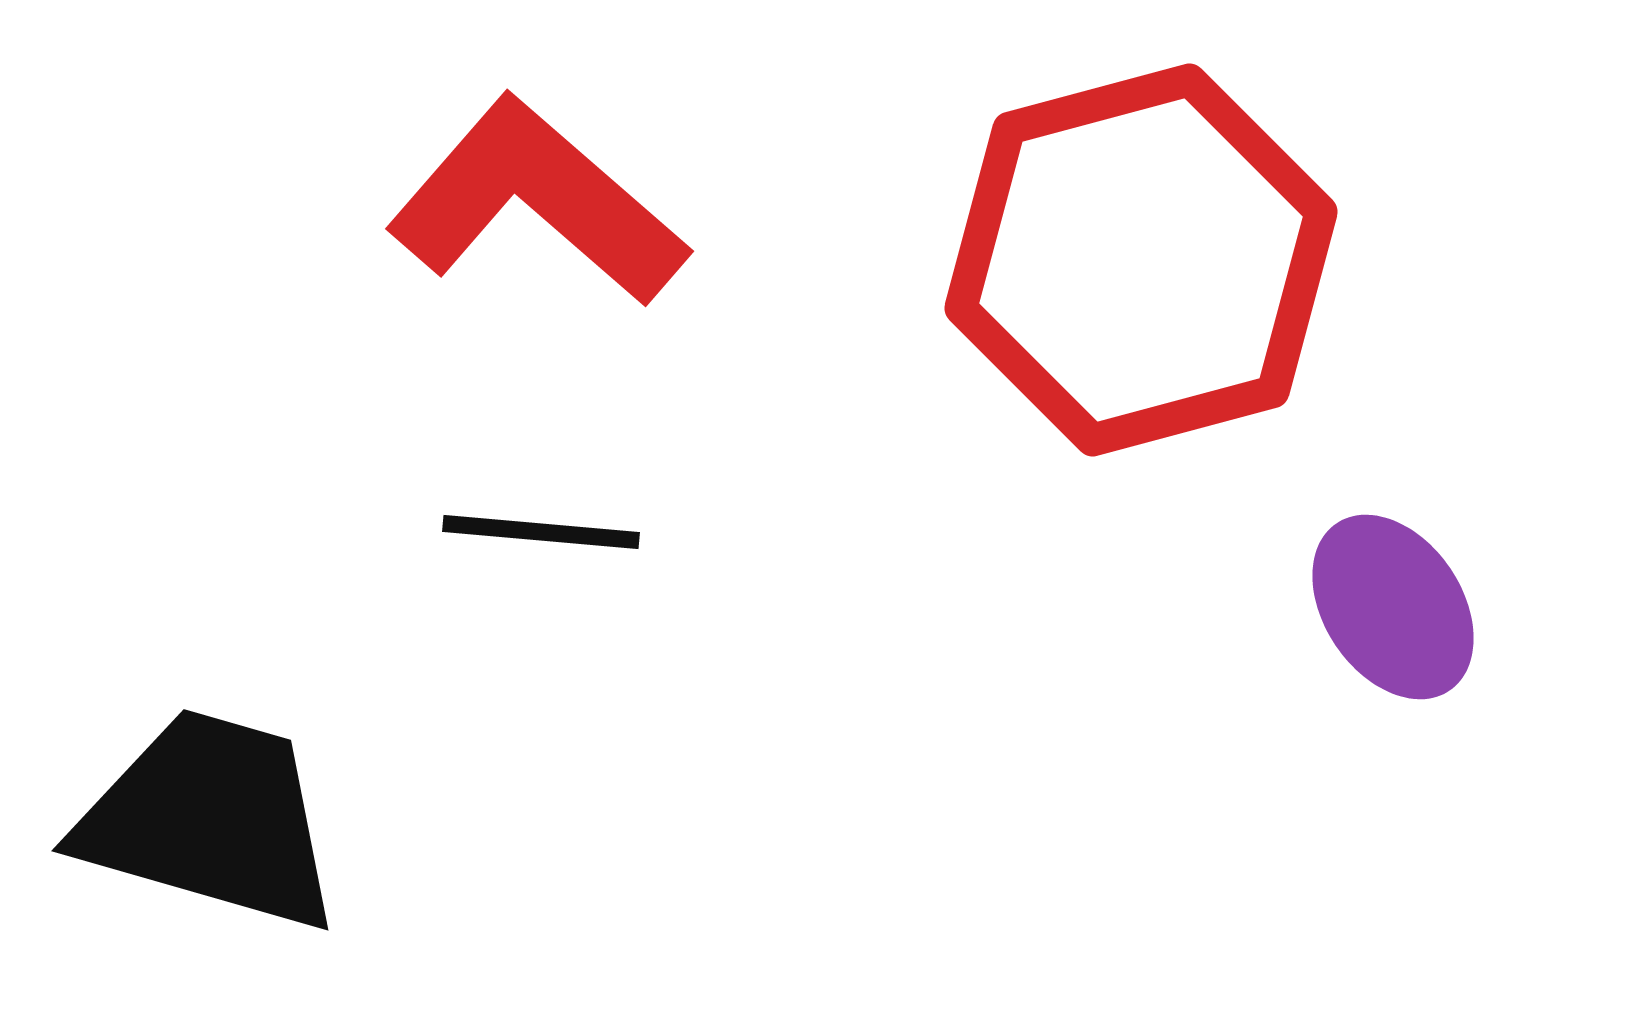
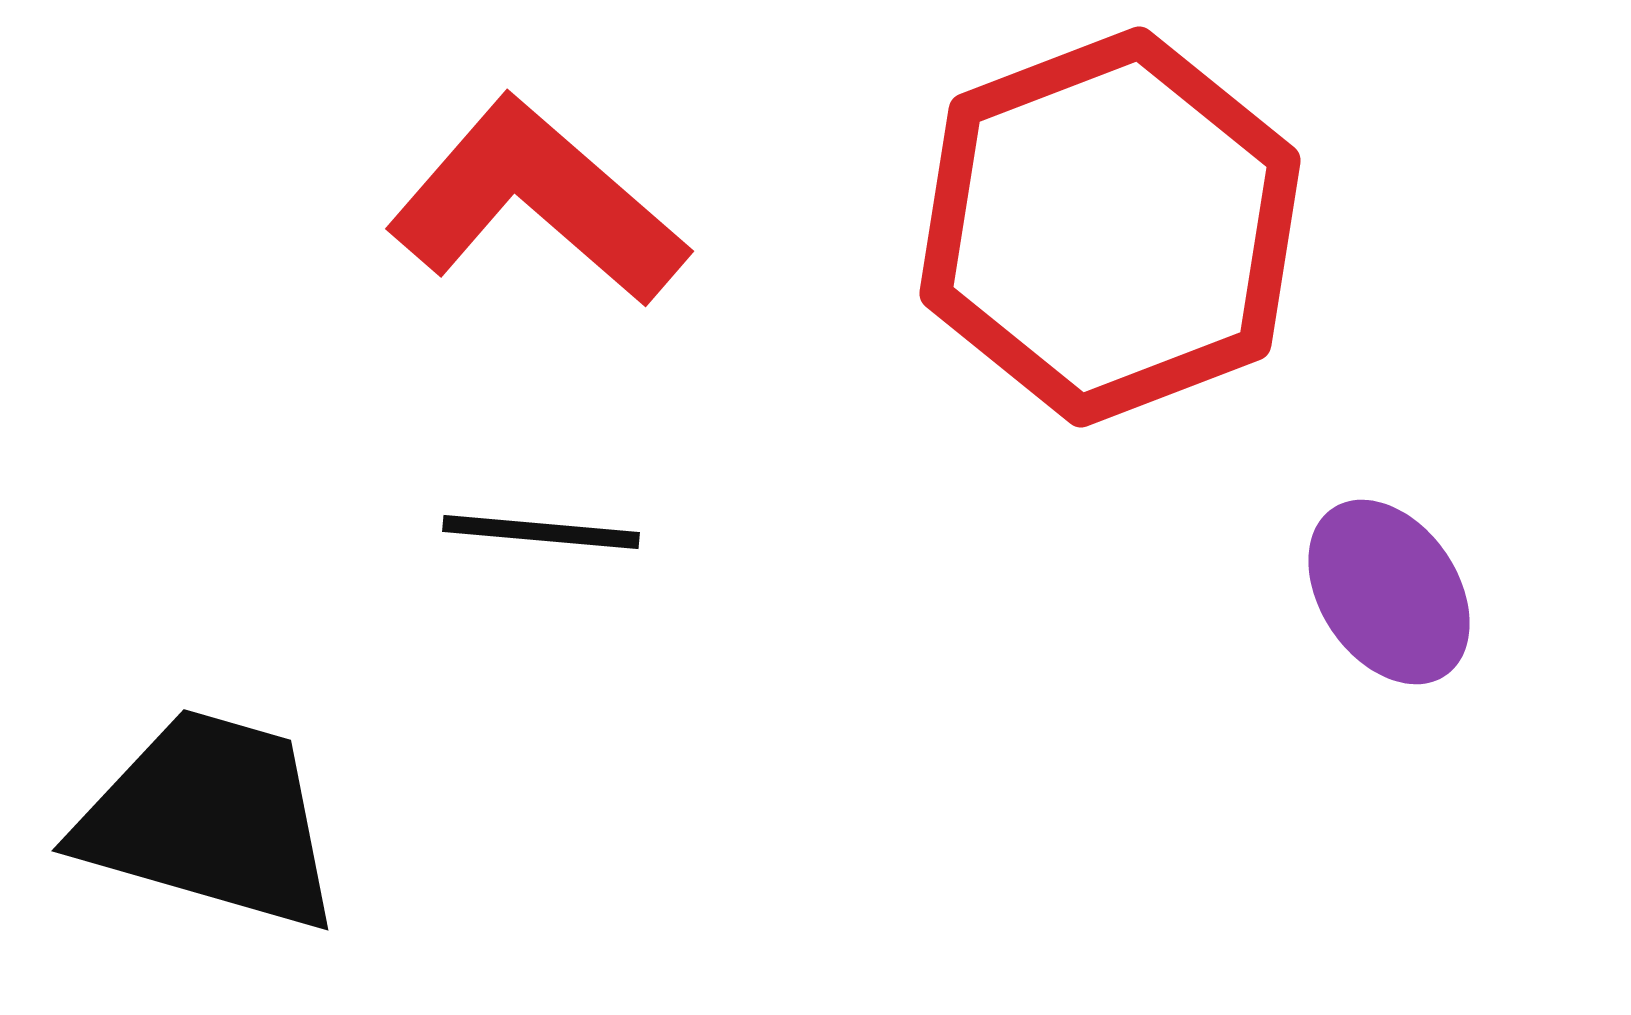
red hexagon: moved 31 px left, 33 px up; rotated 6 degrees counterclockwise
purple ellipse: moved 4 px left, 15 px up
